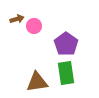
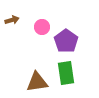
brown arrow: moved 5 px left, 1 px down
pink circle: moved 8 px right, 1 px down
purple pentagon: moved 3 px up
